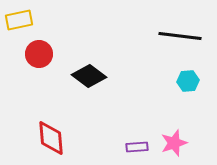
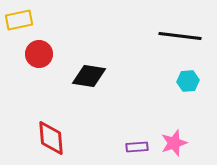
black diamond: rotated 28 degrees counterclockwise
